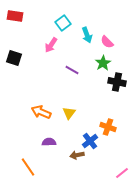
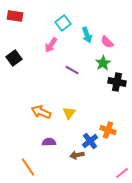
black square: rotated 35 degrees clockwise
orange cross: moved 3 px down
